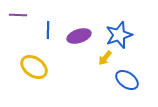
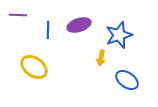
purple ellipse: moved 11 px up
yellow arrow: moved 4 px left; rotated 28 degrees counterclockwise
